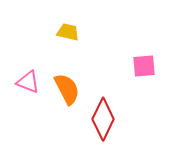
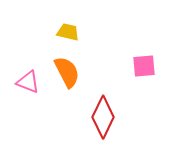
orange semicircle: moved 17 px up
red diamond: moved 2 px up
